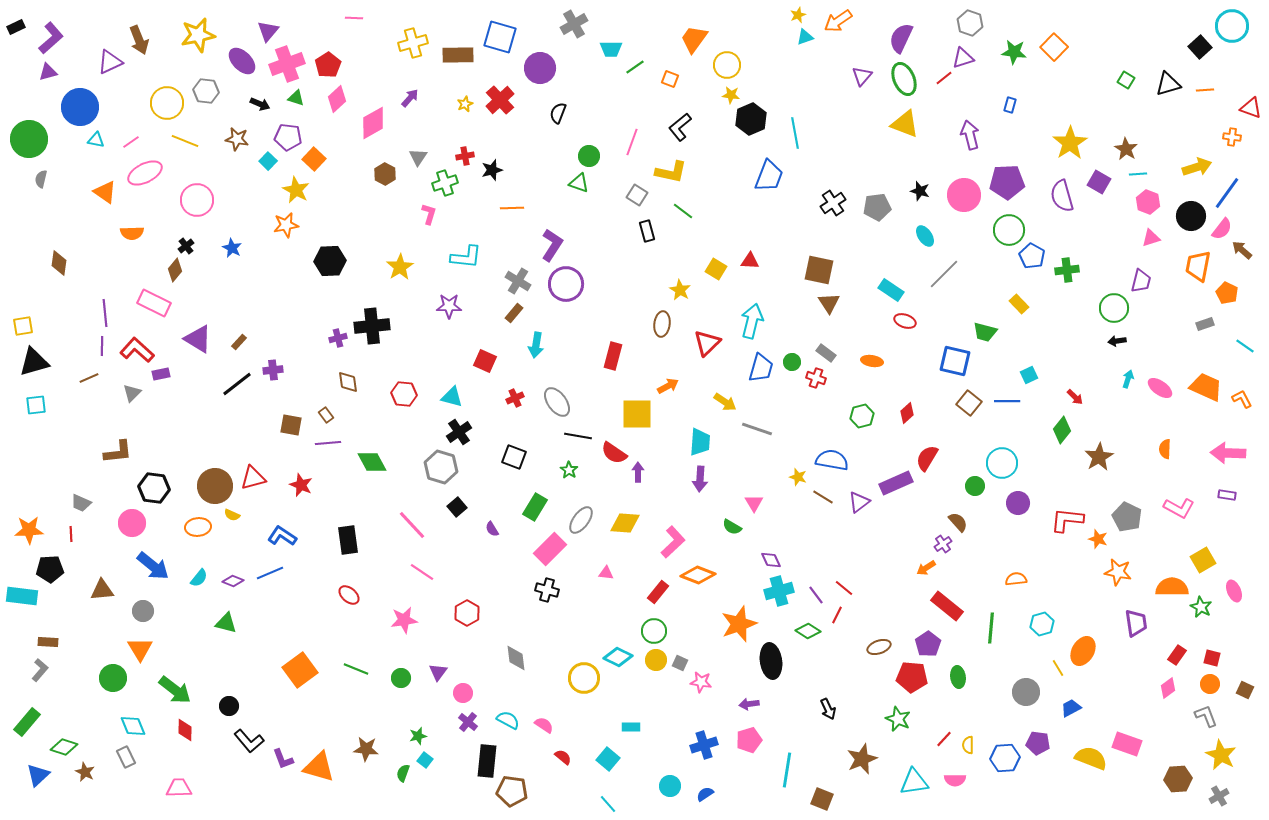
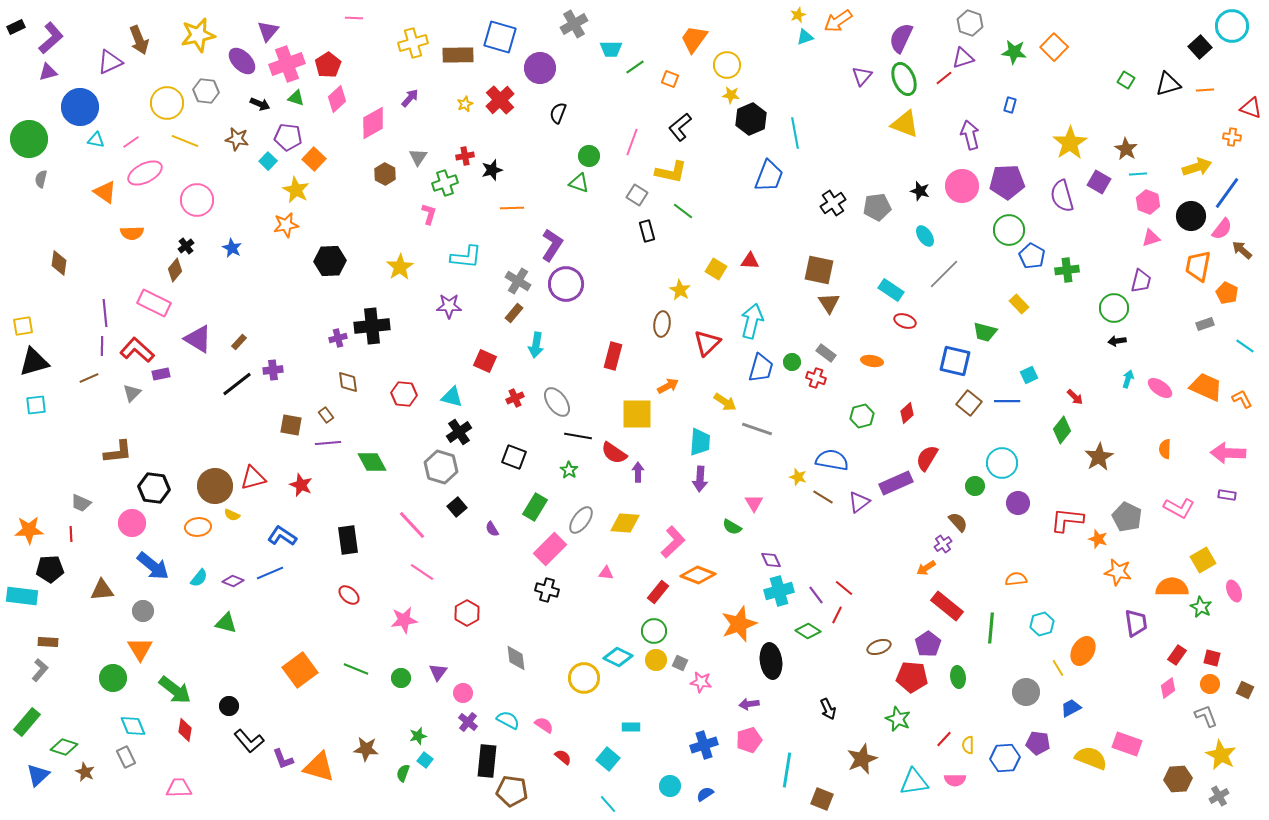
pink circle at (964, 195): moved 2 px left, 9 px up
red diamond at (185, 730): rotated 10 degrees clockwise
